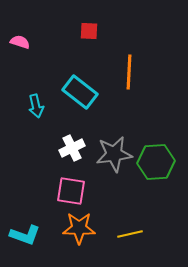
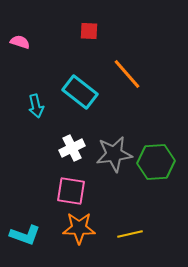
orange line: moved 2 px left, 2 px down; rotated 44 degrees counterclockwise
